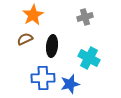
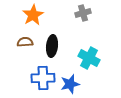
gray cross: moved 2 px left, 4 px up
brown semicircle: moved 3 px down; rotated 21 degrees clockwise
